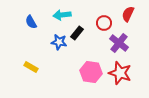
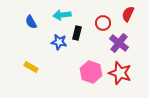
red circle: moved 1 px left
black rectangle: rotated 24 degrees counterclockwise
pink hexagon: rotated 10 degrees clockwise
